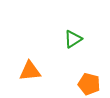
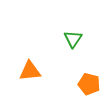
green triangle: rotated 24 degrees counterclockwise
